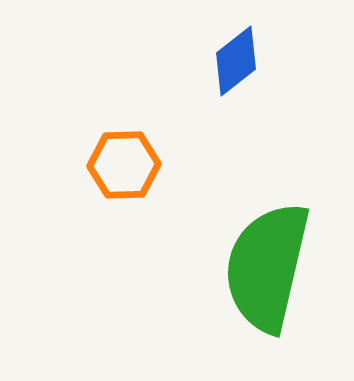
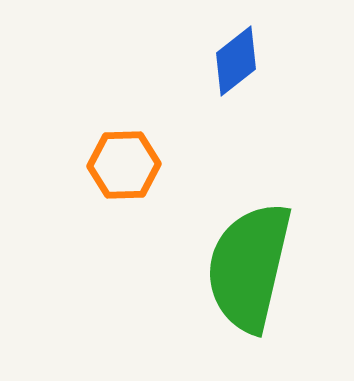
green semicircle: moved 18 px left
